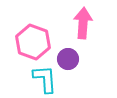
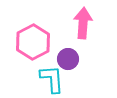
pink hexagon: rotated 12 degrees clockwise
cyan L-shape: moved 7 px right
